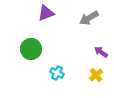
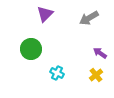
purple triangle: moved 1 px left, 1 px down; rotated 24 degrees counterclockwise
purple arrow: moved 1 px left, 1 px down
